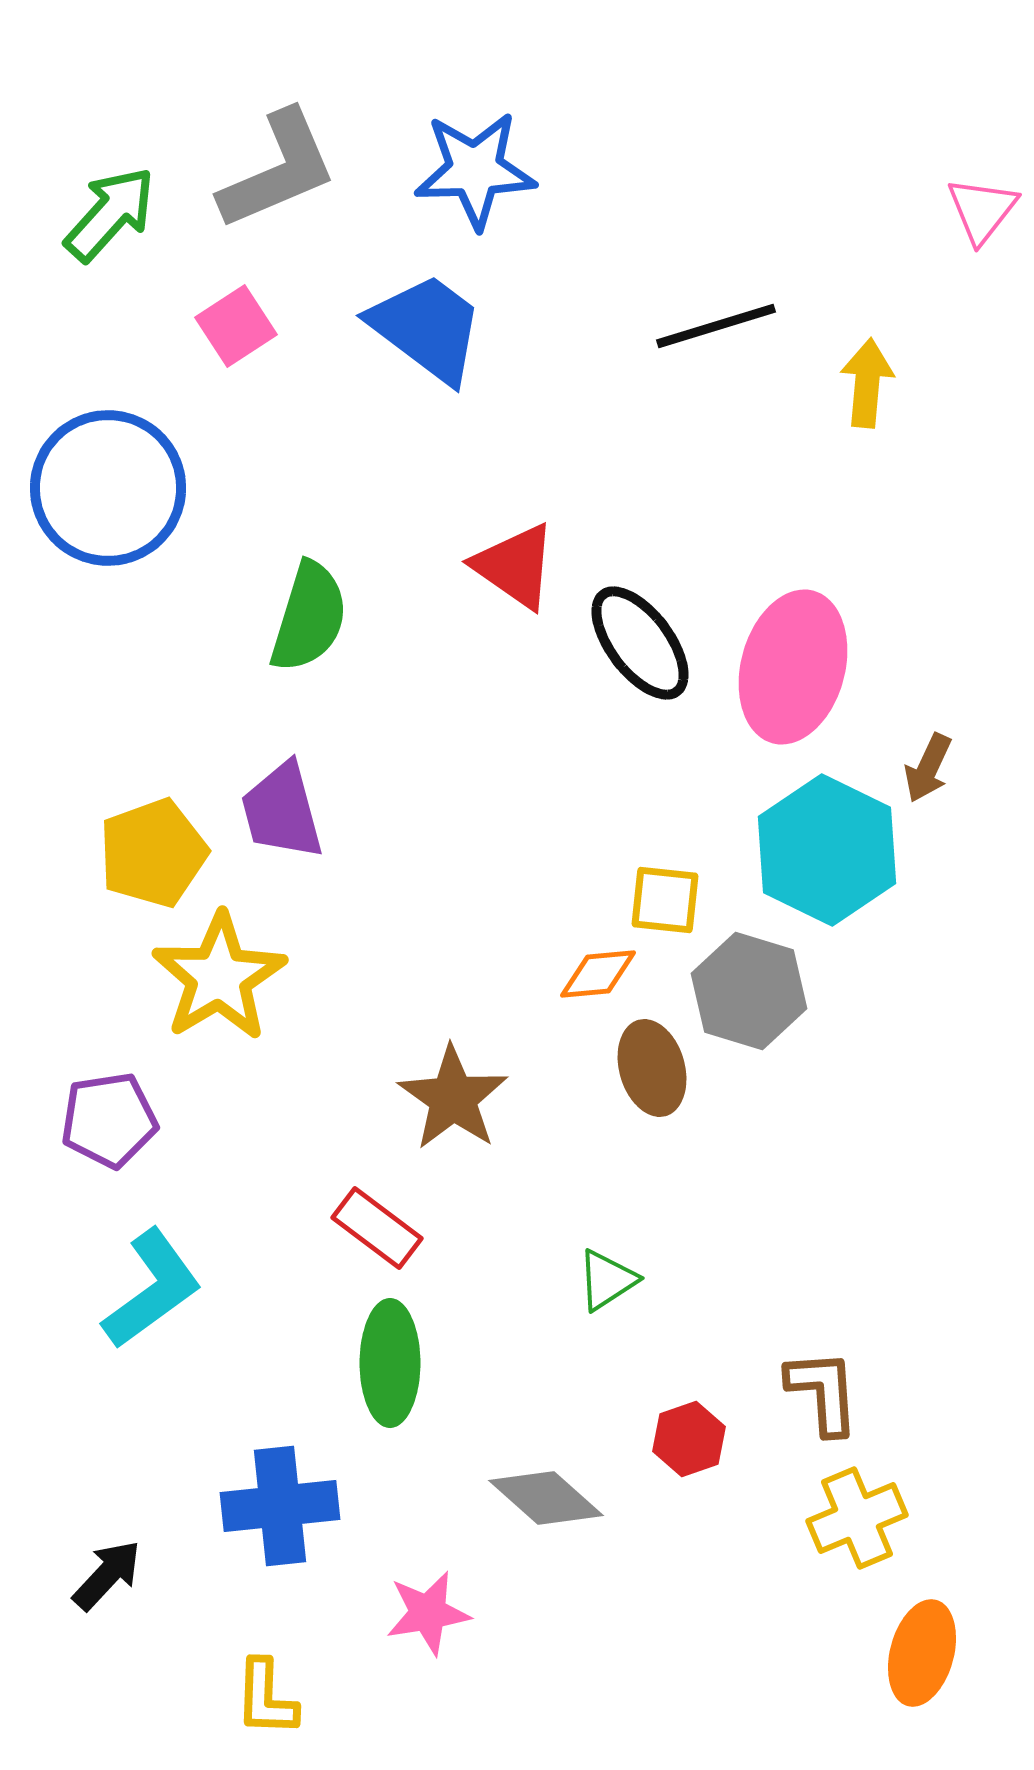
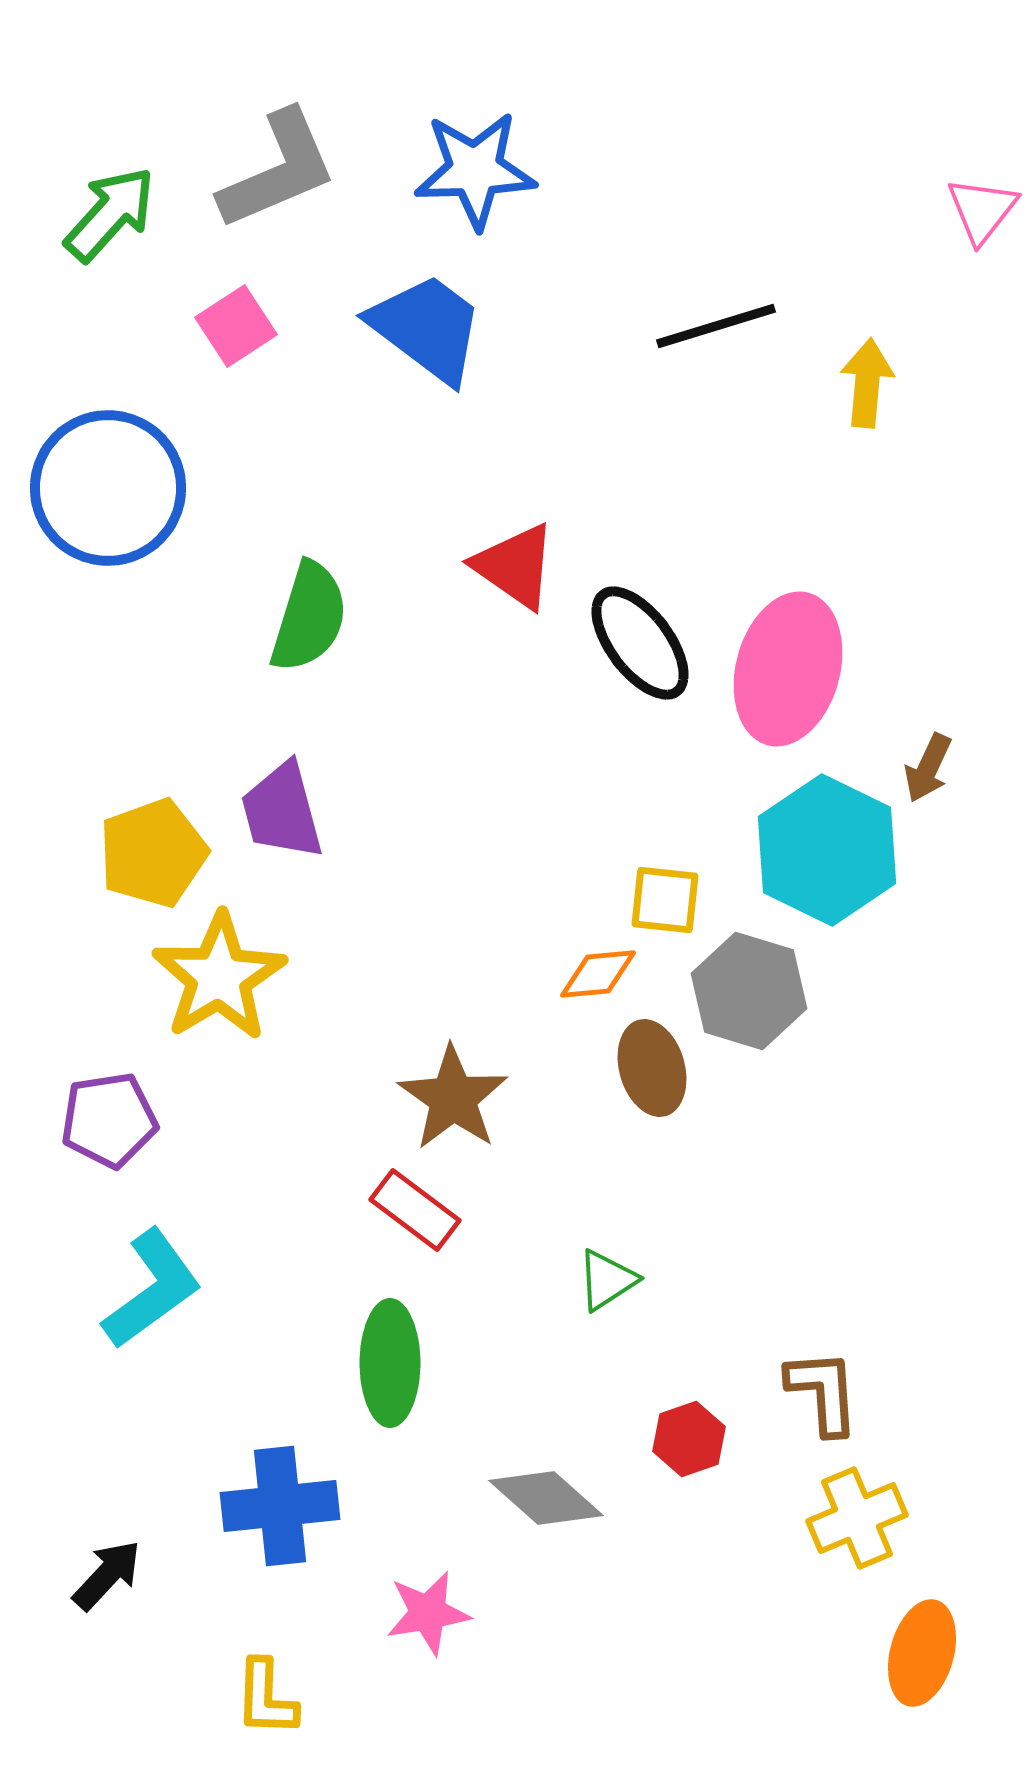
pink ellipse: moved 5 px left, 2 px down
red rectangle: moved 38 px right, 18 px up
